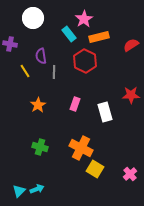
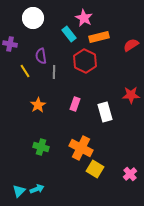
pink star: moved 1 px up; rotated 12 degrees counterclockwise
green cross: moved 1 px right
